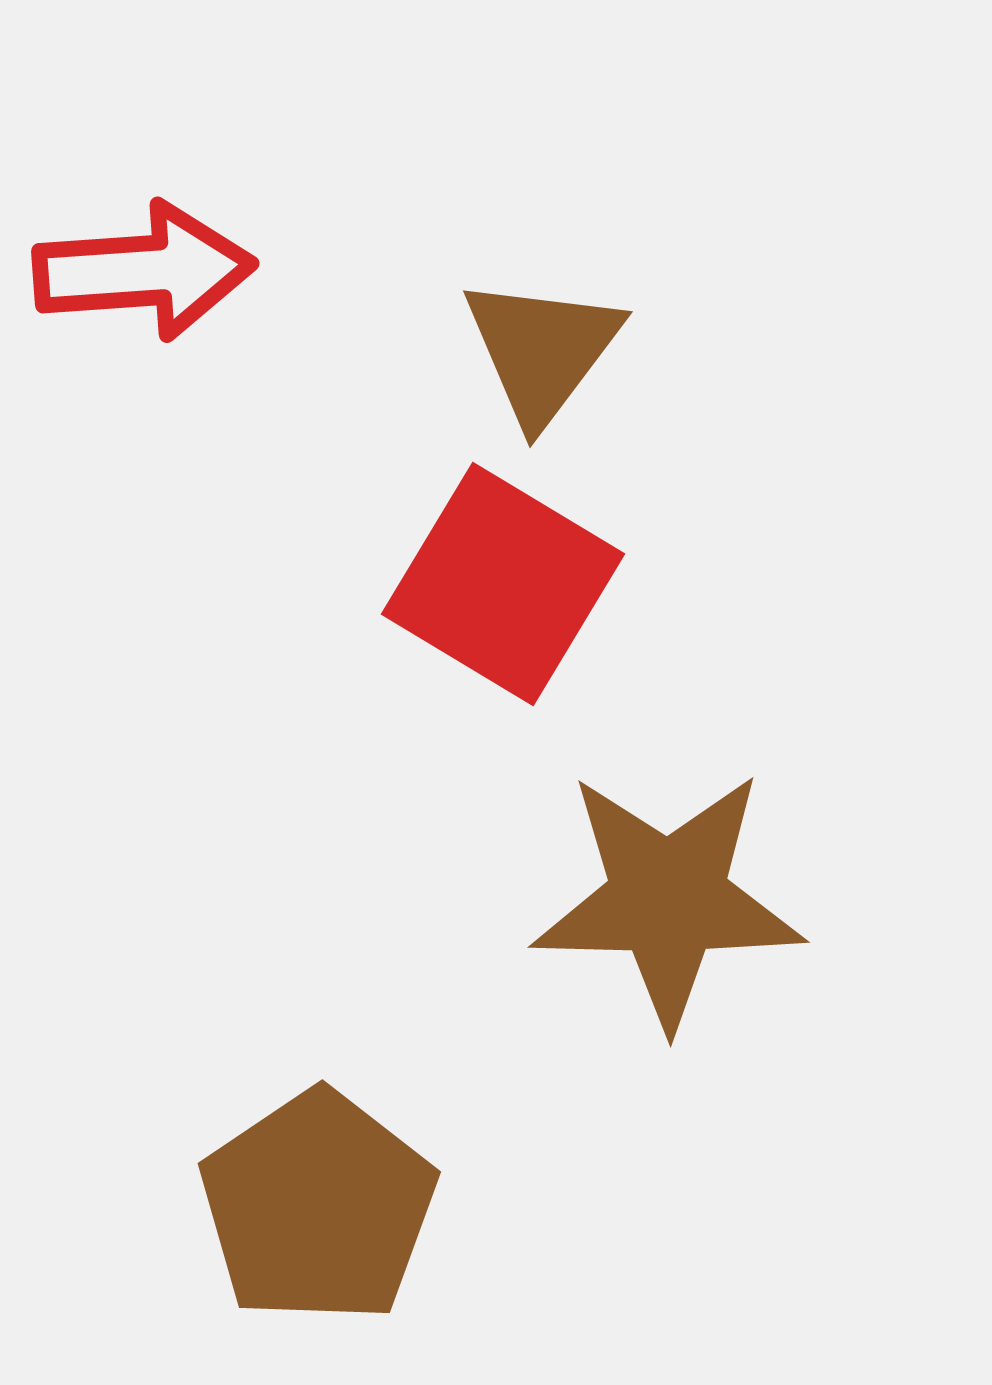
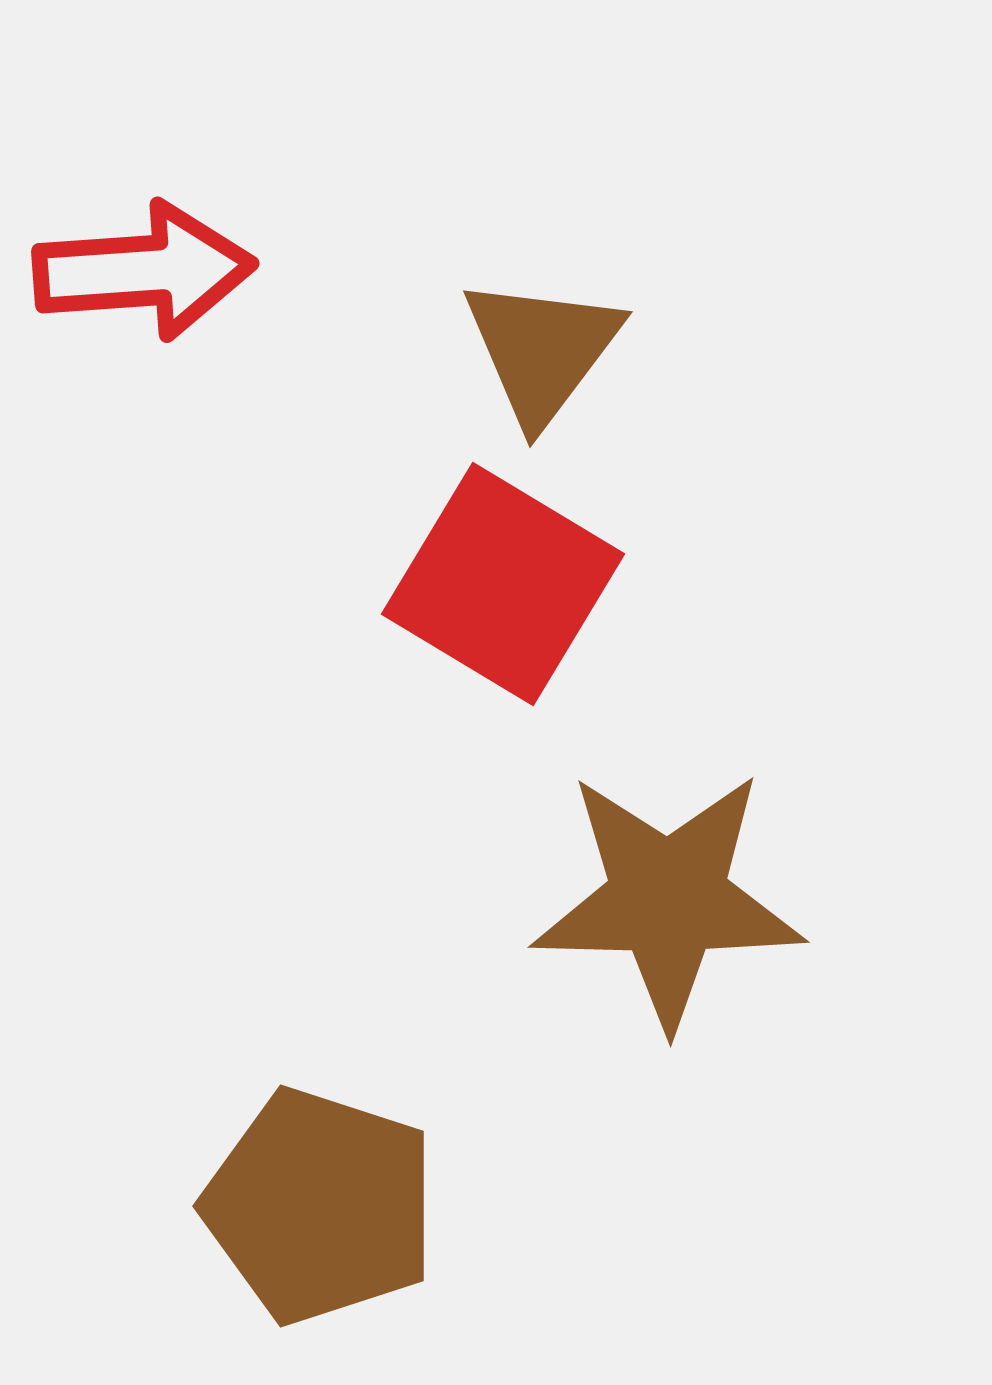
brown pentagon: moved 2 px right, 1 px up; rotated 20 degrees counterclockwise
